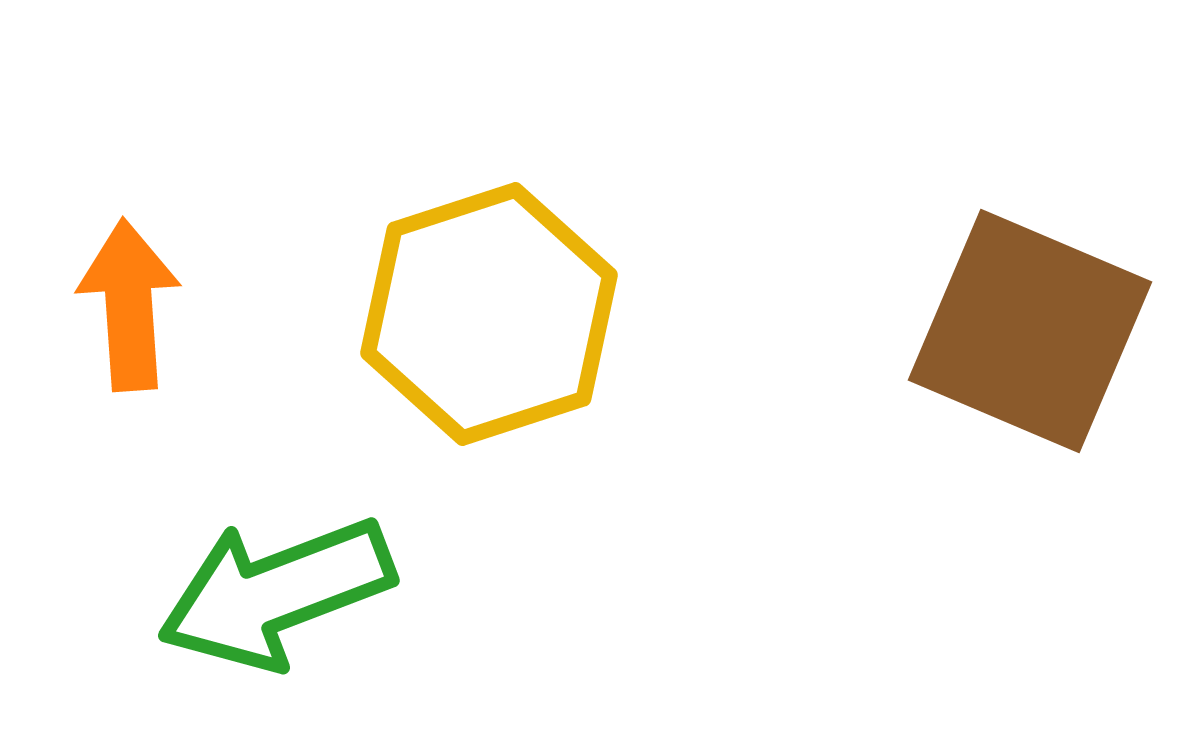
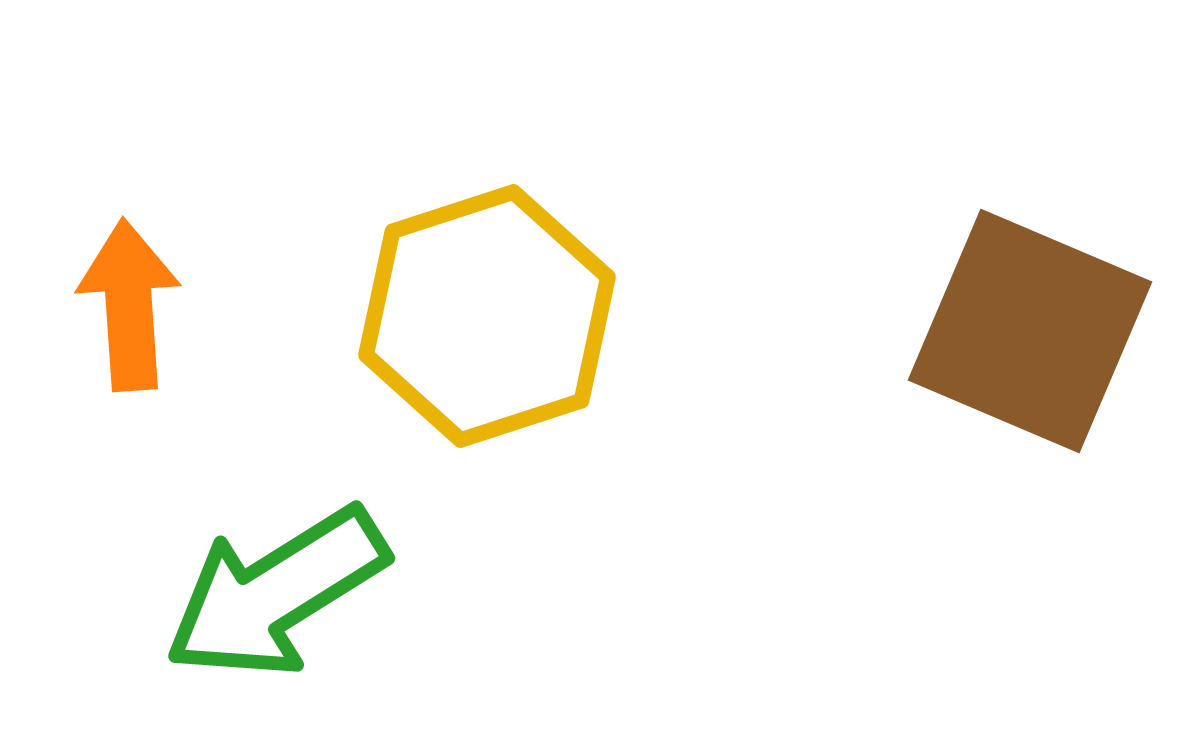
yellow hexagon: moved 2 px left, 2 px down
green arrow: rotated 11 degrees counterclockwise
